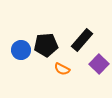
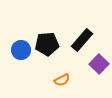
black pentagon: moved 1 px right, 1 px up
orange semicircle: moved 11 px down; rotated 56 degrees counterclockwise
